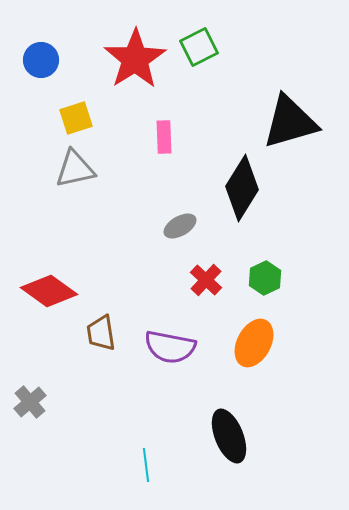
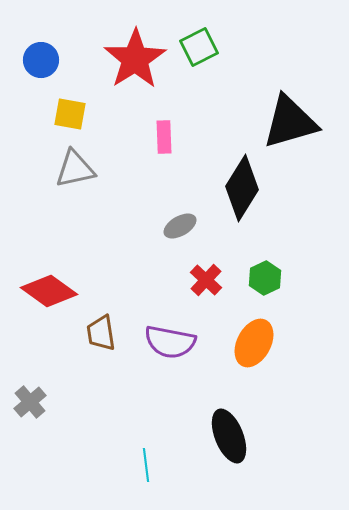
yellow square: moved 6 px left, 4 px up; rotated 28 degrees clockwise
purple semicircle: moved 5 px up
